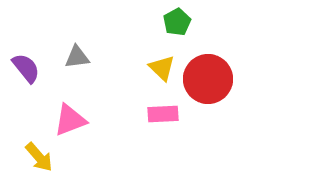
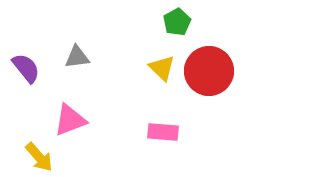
red circle: moved 1 px right, 8 px up
pink rectangle: moved 18 px down; rotated 8 degrees clockwise
